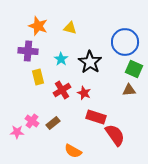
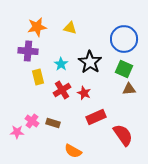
orange star: moved 1 px left, 1 px down; rotated 30 degrees counterclockwise
blue circle: moved 1 px left, 3 px up
cyan star: moved 5 px down
green square: moved 10 px left
brown triangle: moved 1 px up
red rectangle: rotated 42 degrees counterclockwise
brown rectangle: rotated 56 degrees clockwise
red semicircle: moved 8 px right
